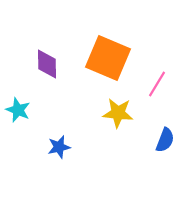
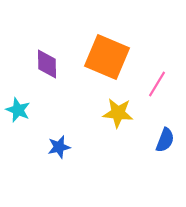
orange square: moved 1 px left, 1 px up
